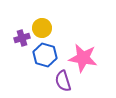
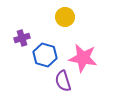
yellow circle: moved 23 px right, 11 px up
